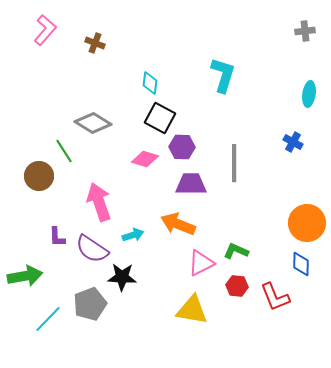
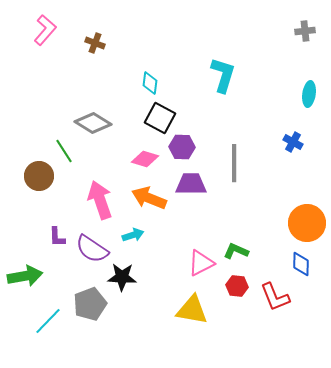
pink arrow: moved 1 px right, 2 px up
orange arrow: moved 29 px left, 26 px up
cyan line: moved 2 px down
